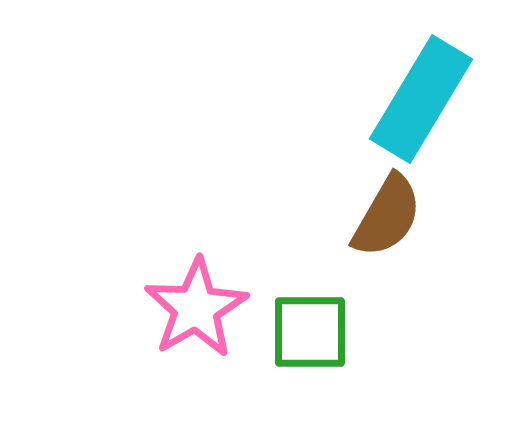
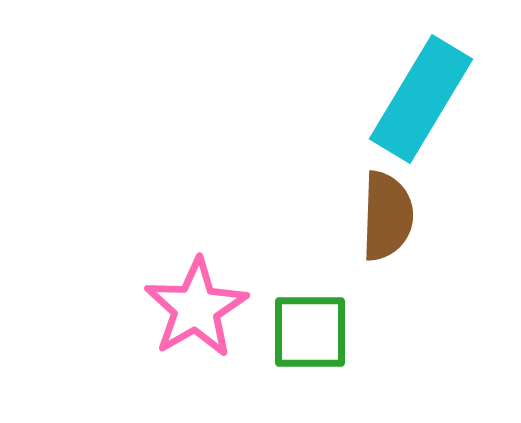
brown semicircle: rotated 28 degrees counterclockwise
